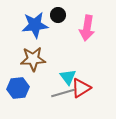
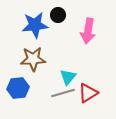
pink arrow: moved 1 px right, 3 px down
cyan triangle: rotated 18 degrees clockwise
red triangle: moved 7 px right, 5 px down
